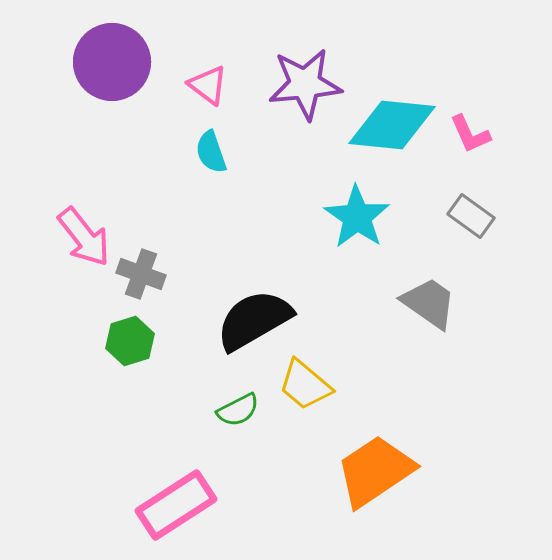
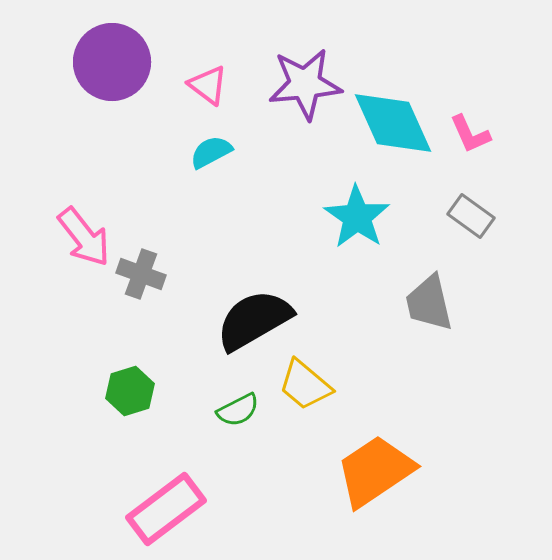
cyan diamond: moved 1 px right, 2 px up; rotated 60 degrees clockwise
cyan semicircle: rotated 81 degrees clockwise
gray trapezoid: rotated 138 degrees counterclockwise
green hexagon: moved 50 px down
pink rectangle: moved 10 px left, 4 px down; rotated 4 degrees counterclockwise
